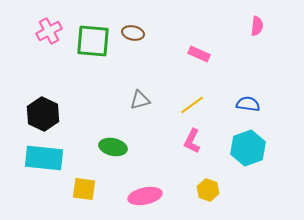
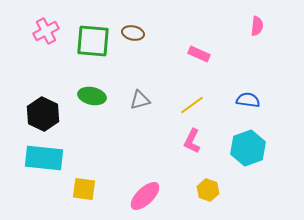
pink cross: moved 3 px left
blue semicircle: moved 4 px up
green ellipse: moved 21 px left, 51 px up
pink ellipse: rotated 32 degrees counterclockwise
